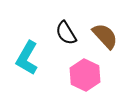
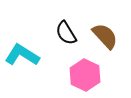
cyan L-shape: moved 5 px left, 3 px up; rotated 92 degrees clockwise
